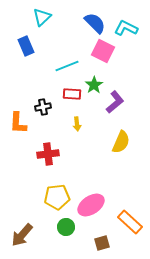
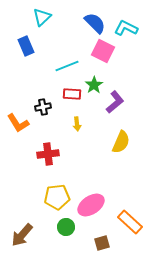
orange L-shape: rotated 35 degrees counterclockwise
